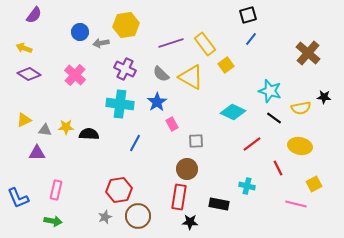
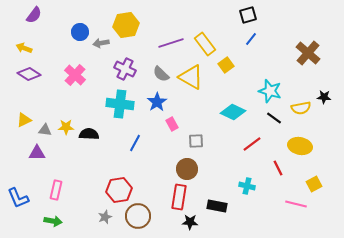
black rectangle at (219, 204): moved 2 px left, 2 px down
